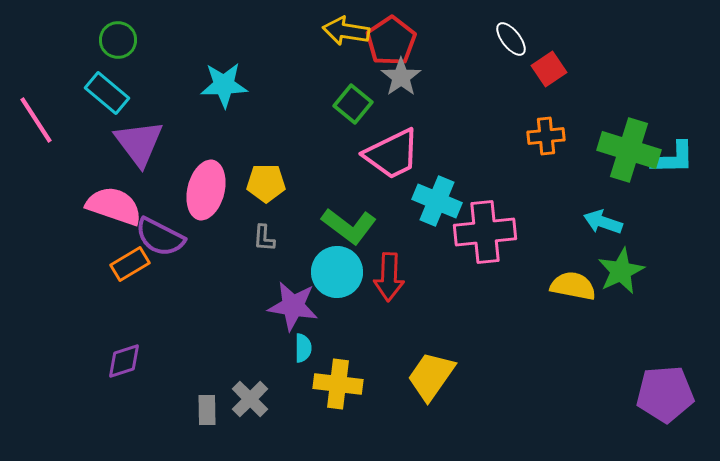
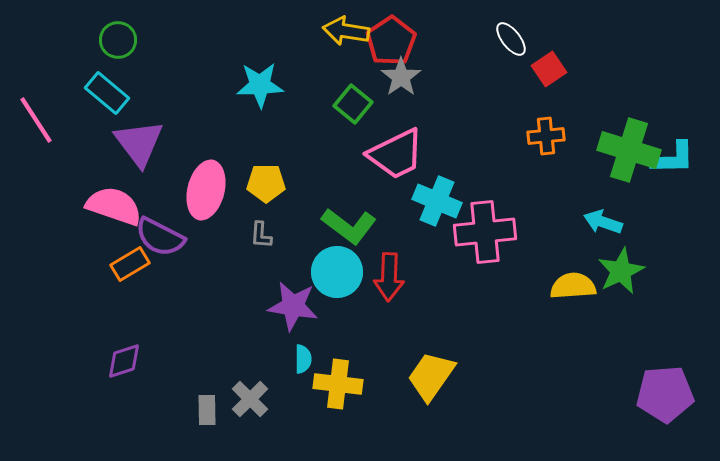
cyan star: moved 36 px right
pink trapezoid: moved 4 px right
gray L-shape: moved 3 px left, 3 px up
yellow semicircle: rotated 15 degrees counterclockwise
cyan semicircle: moved 11 px down
